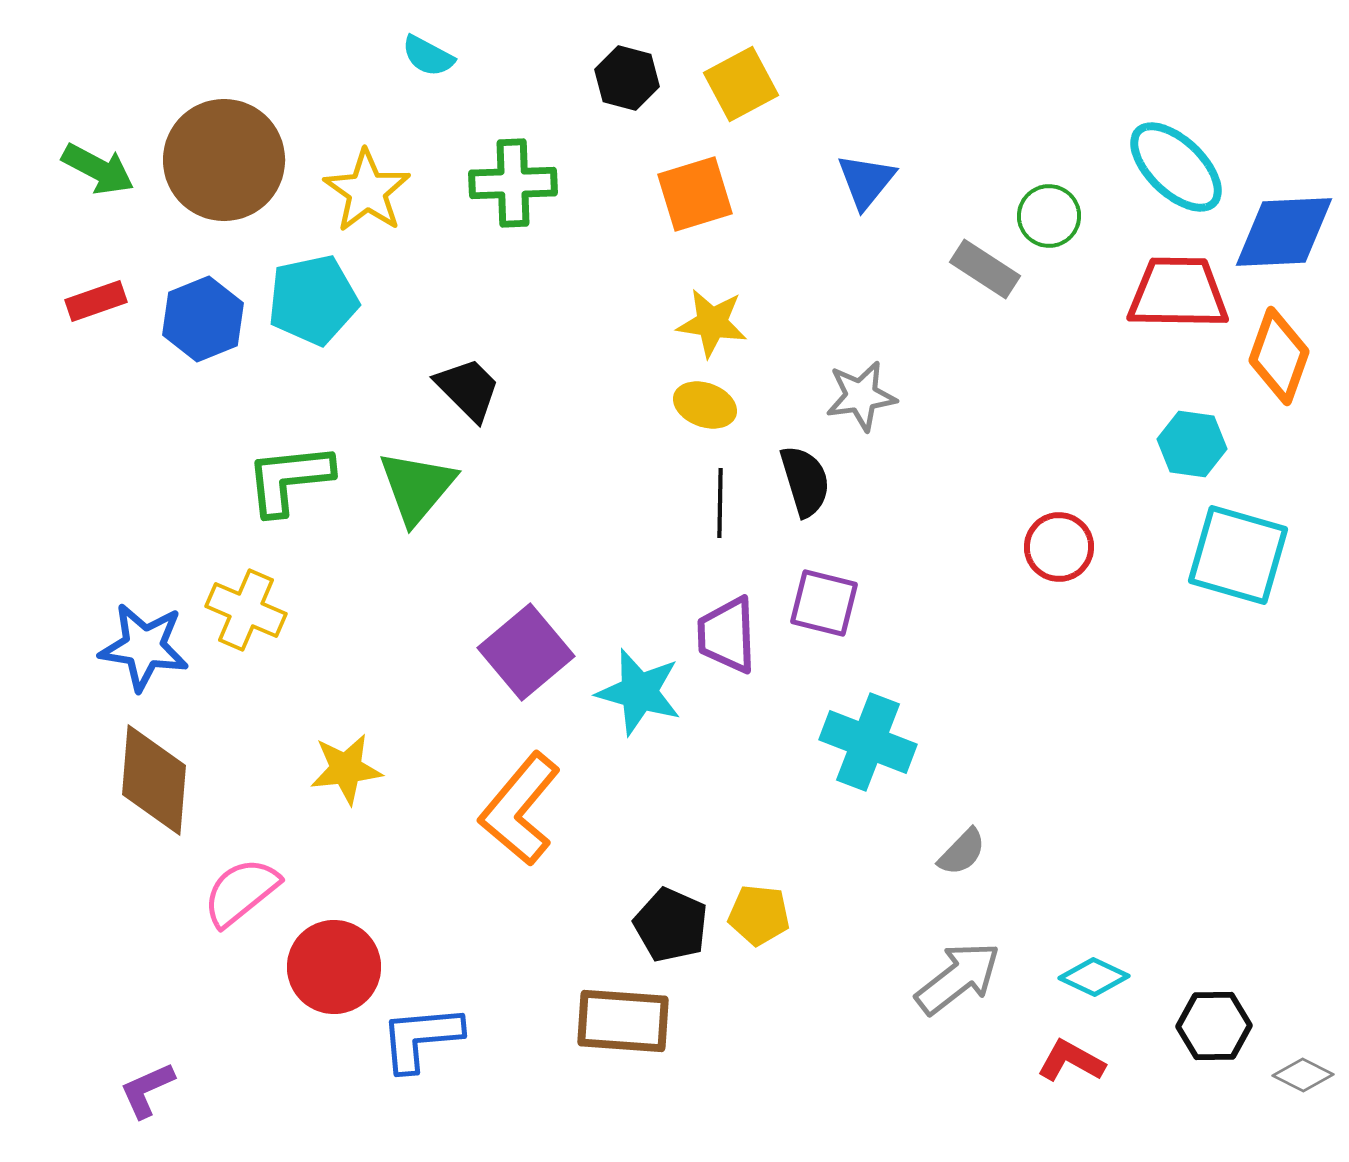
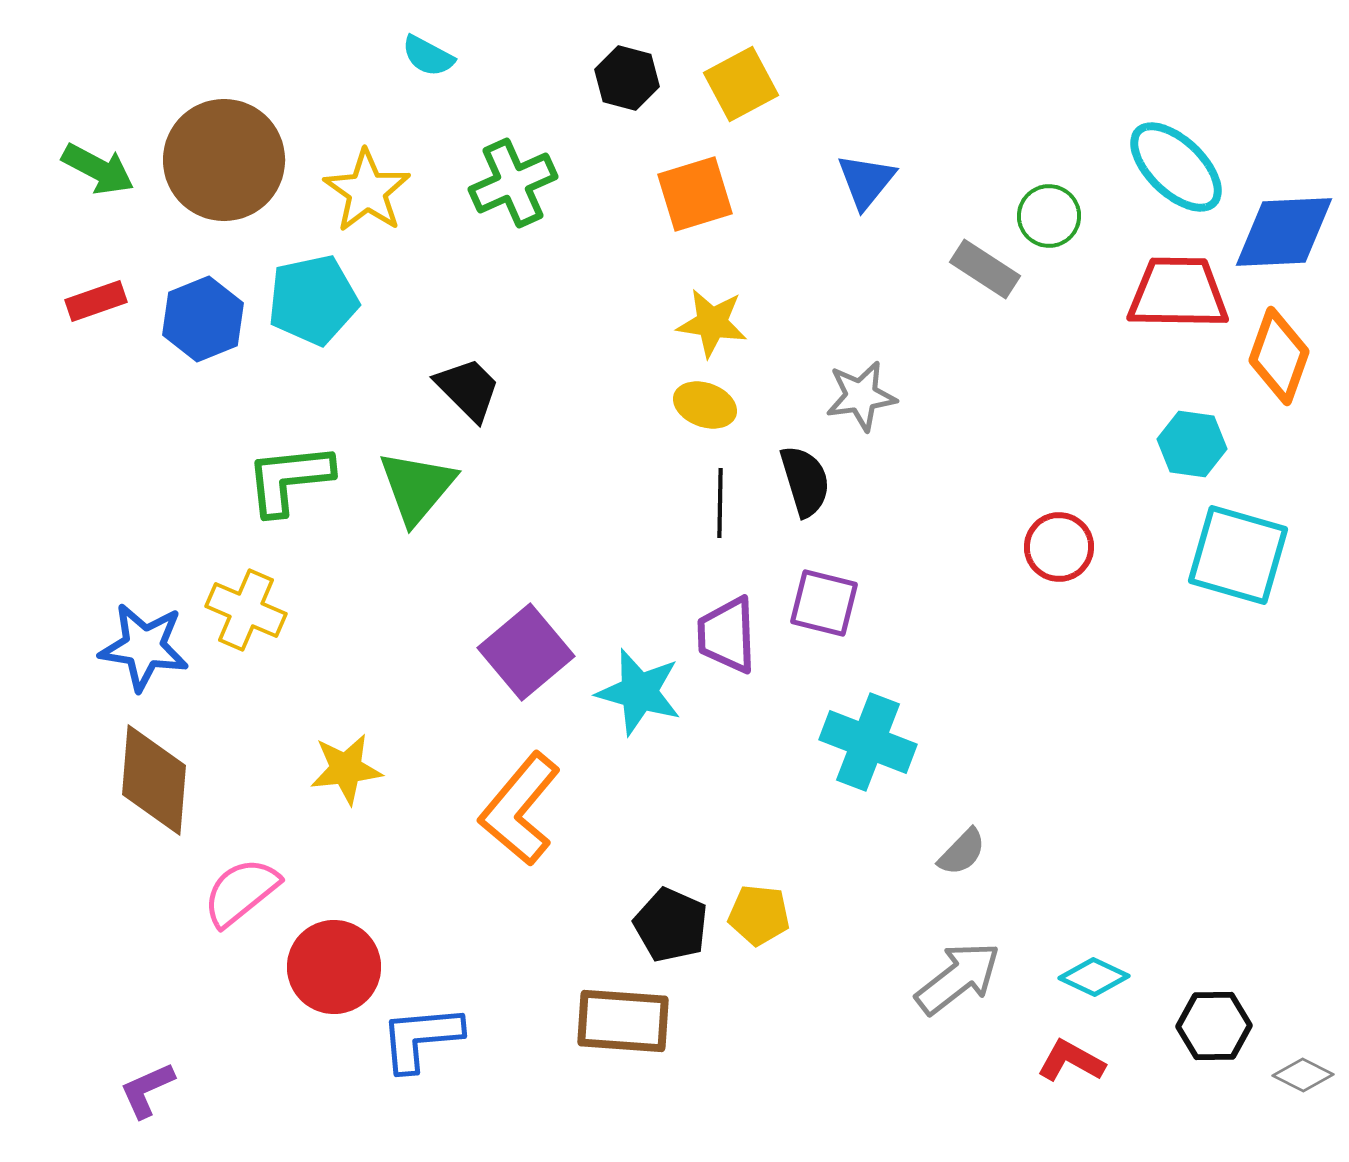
green cross at (513, 183): rotated 22 degrees counterclockwise
